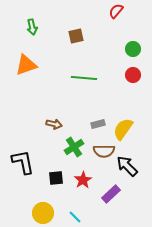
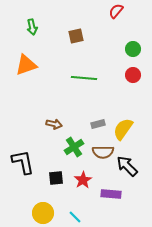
brown semicircle: moved 1 px left, 1 px down
purple rectangle: rotated 48 degrees clockwise
